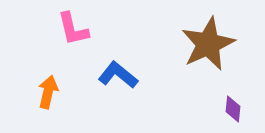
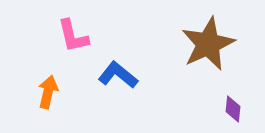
pink L-shape: moved 7 px down
